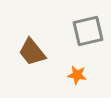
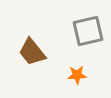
orange star: rotated 12 degrees counterclockwise
